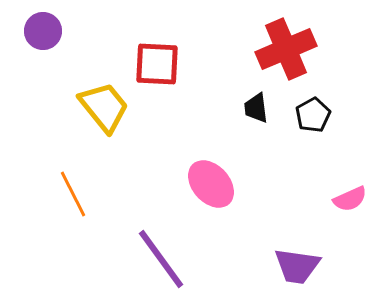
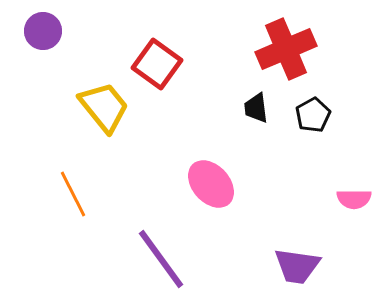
red square: rotated 33 degrees clockwise
pink semicircle: moved 4 px right; rotated 24 degrees clockwise
